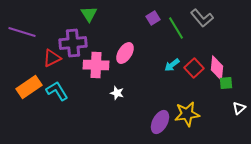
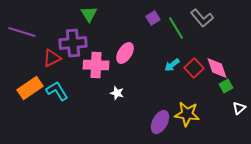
pink diamond: rotated 25 degrees counterclockwise
green square: moved 3 px down; rotated 24 degrees counterclockwise
orange rectangle: moved 1 px right, 1 px down
yellow star: rotated 15 degrees clockwise
